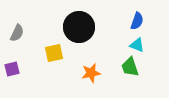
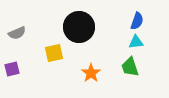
gray semicircle: rotated 42 degrees clockwise
cyan triangle: moved 1 px left, 3 px up; rotated 28 degrees counterclockwise
orange star: rotated 24 degrees counterclockwise
